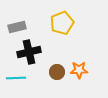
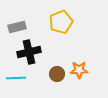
yellow pentagon: moved 1 px left, 1 px up
brown circle: moved 2 px down
